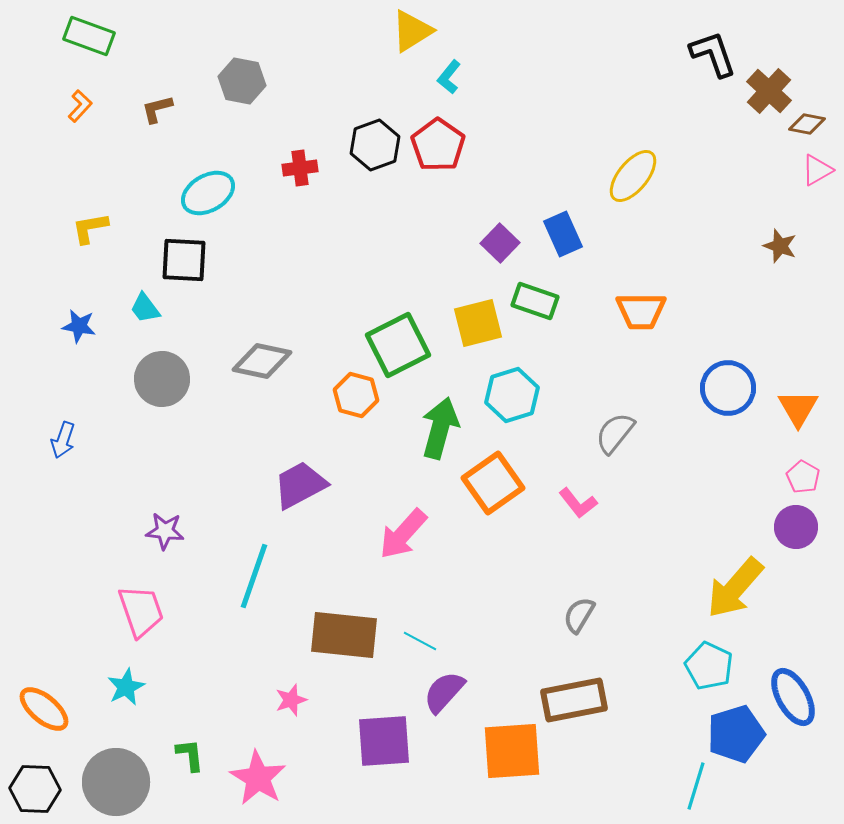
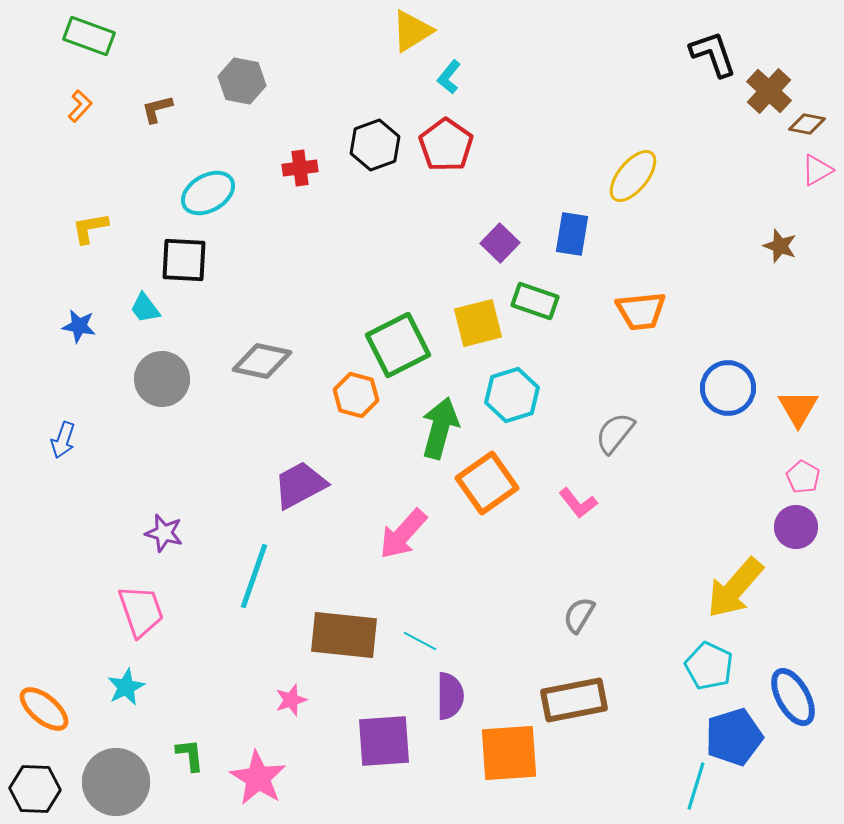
red pentagon at (438, 145): moved 8 px right
blue rectangle at (563, 234): moved 9 px right; rotated 33 degrees clockwise
orange trapezoid at (641, 311): rotated 6 degrees counterclockwise
orange square at (493, 483): moved 6 px left
purple star at (165, 531): moved 1 px left, 2 px down; rotated 9 degrees clockwise
purple semicircle at (444, 692): moved 6 px right, 4 px down; rotated 138 degrees clockwise
blue pentagon at (736, 734): moved 2 px left, 3 px down
orange square at (512, 751): moved 3 px left, 2 px down
